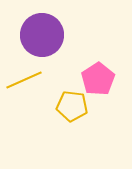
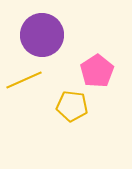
pink pentagon: moved 1 px left, 8 px up
